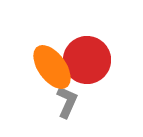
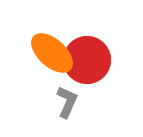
orange ellipse: moved 14 px up; rotated 12 degrees counterclockwise
